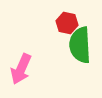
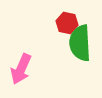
green semicircle: moved 2 px up
